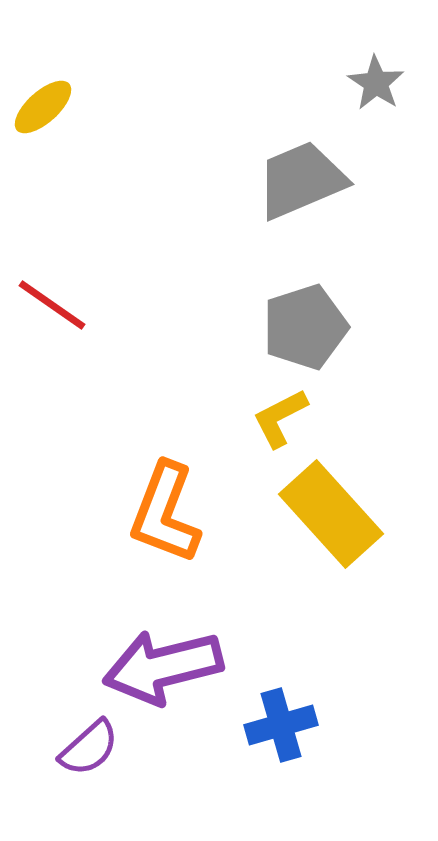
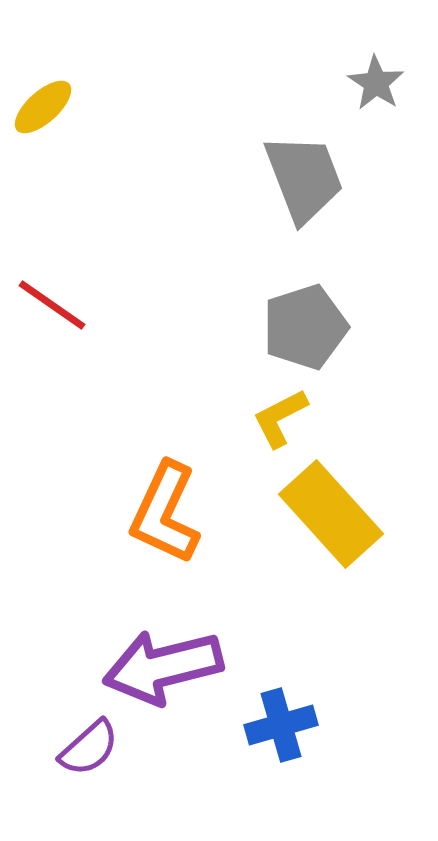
gray trapezoid: moved 3 px right, 2 px up; rotated 92 degrees clockwise
orange L-shape: rotated 4 degrees clockwise
